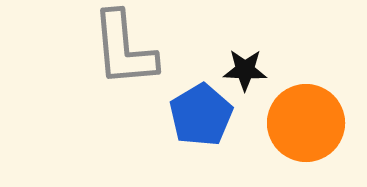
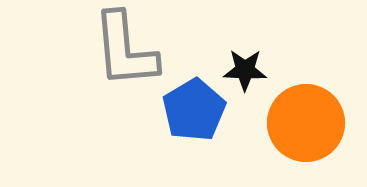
gray L-shape: moved 1 px right, 1 px down
blue pentagon: moved 7 px left, 5 px up
